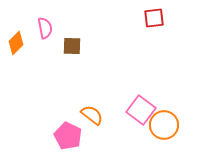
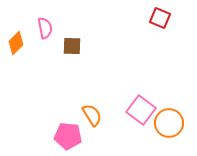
red square: moved 6 px right; rotated 30 degrees clockwise
orange semicircle: rotated 20 degrees clockwise
orange circle: moved 5 px right, 2 px up
pink pentagon: rotated 20 degrees counterclockwise
